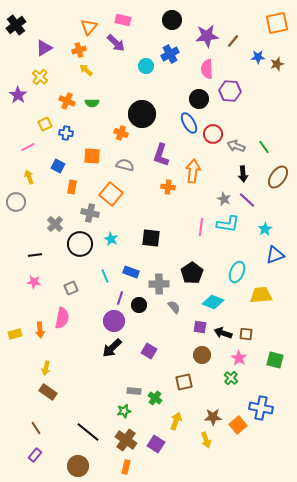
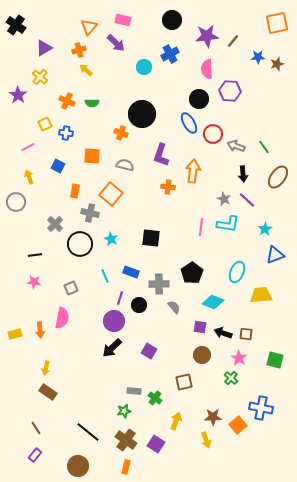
black cross at (16, 25): rotated 18 degrees counterclockwise
cyan circle at (146, 66): moved 2 px left, 1 px down
orange rectangle at (72, 187): moved 3 px right, 4 px down
